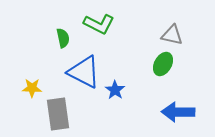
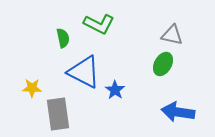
blue arrow: rotated 8 degrees clockwise
